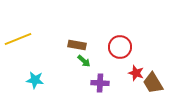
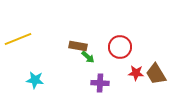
brown rectangle: moved 1 px right, 1 px down
green arrow: moved 4 px right, 4 px up
red star: rotated 14 degrees counterclockwise
brown trapezoid: moved 3 px right, 9 px up
